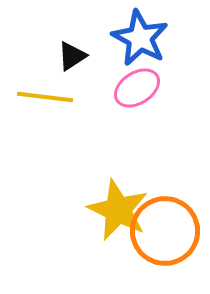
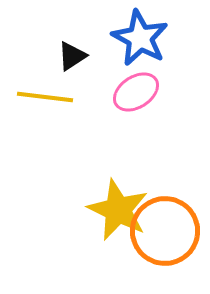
pink ellipse: moved 1 px left, 4 px down
